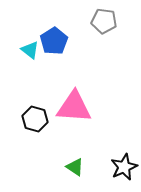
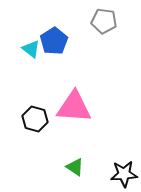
cyan triangle: moved 1 px right, 1 px up
black star: moved 7 px down; rotated 20 degrees clockwise
